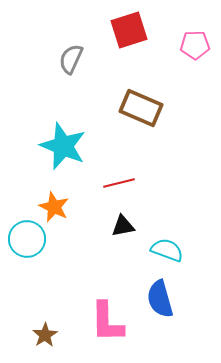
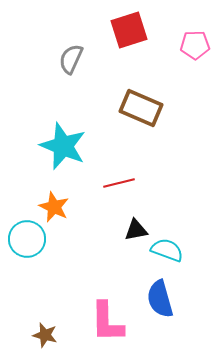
black triangle: moved 13 px right, 4 px down
brown star: rotated 25 degrees counterclockwise
